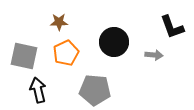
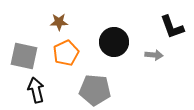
black arrow: moved 2 px left
